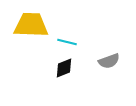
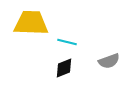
yellow trapezoid: moved 2 px up
